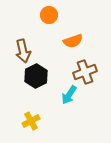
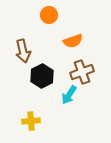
brown cross: moved 3 px left
black hexagon: moved 6 px right
yellow cross: rotated 24 degrees clockwise
